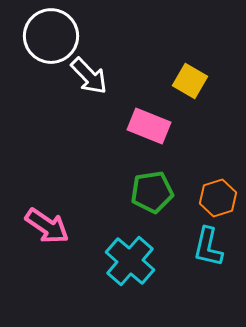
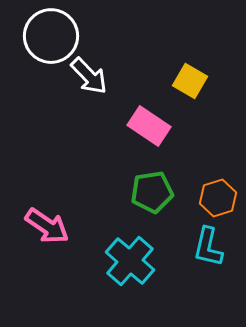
pink rectangle: rotated 12 degrees clockwise
